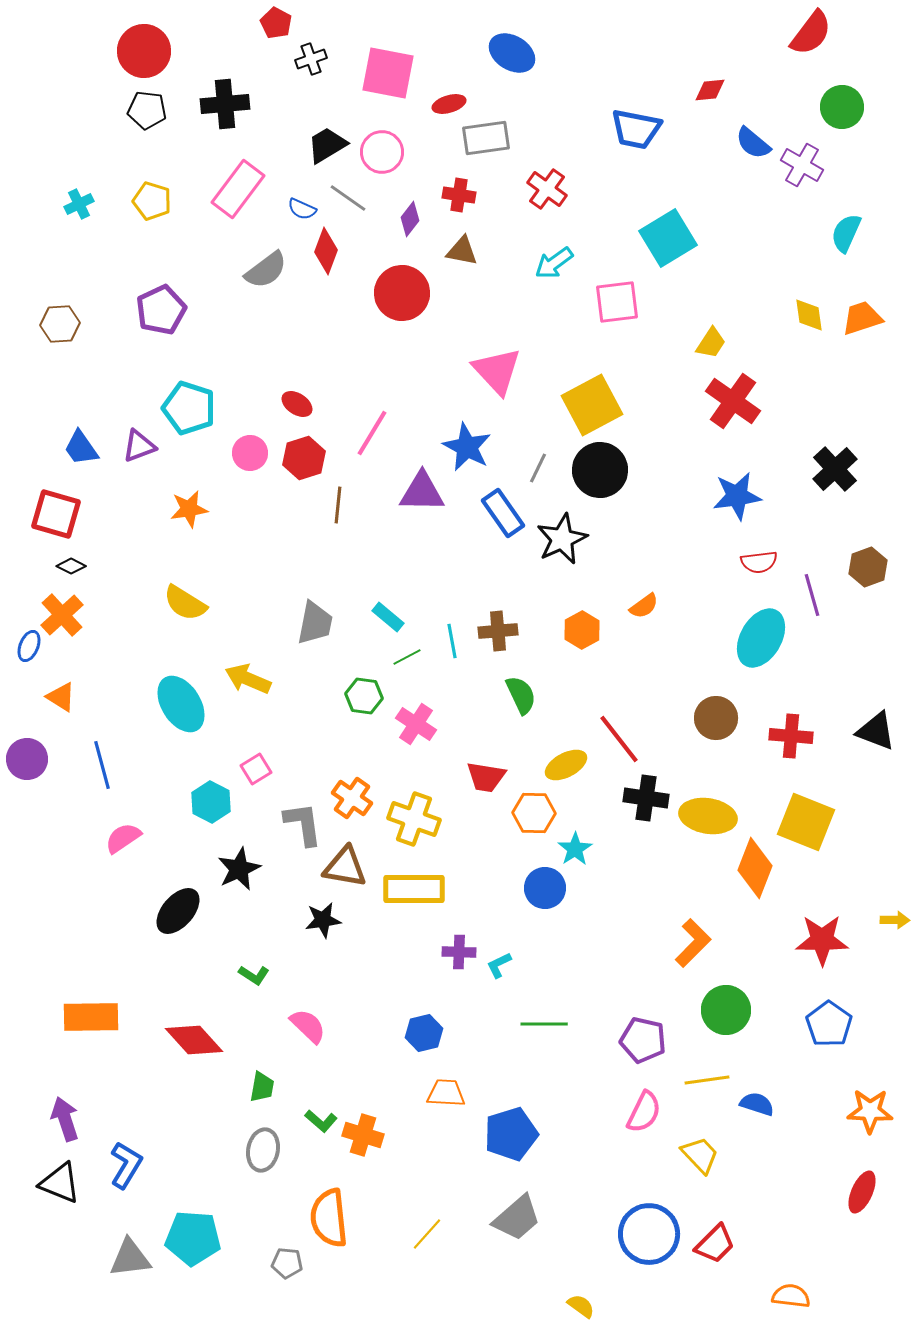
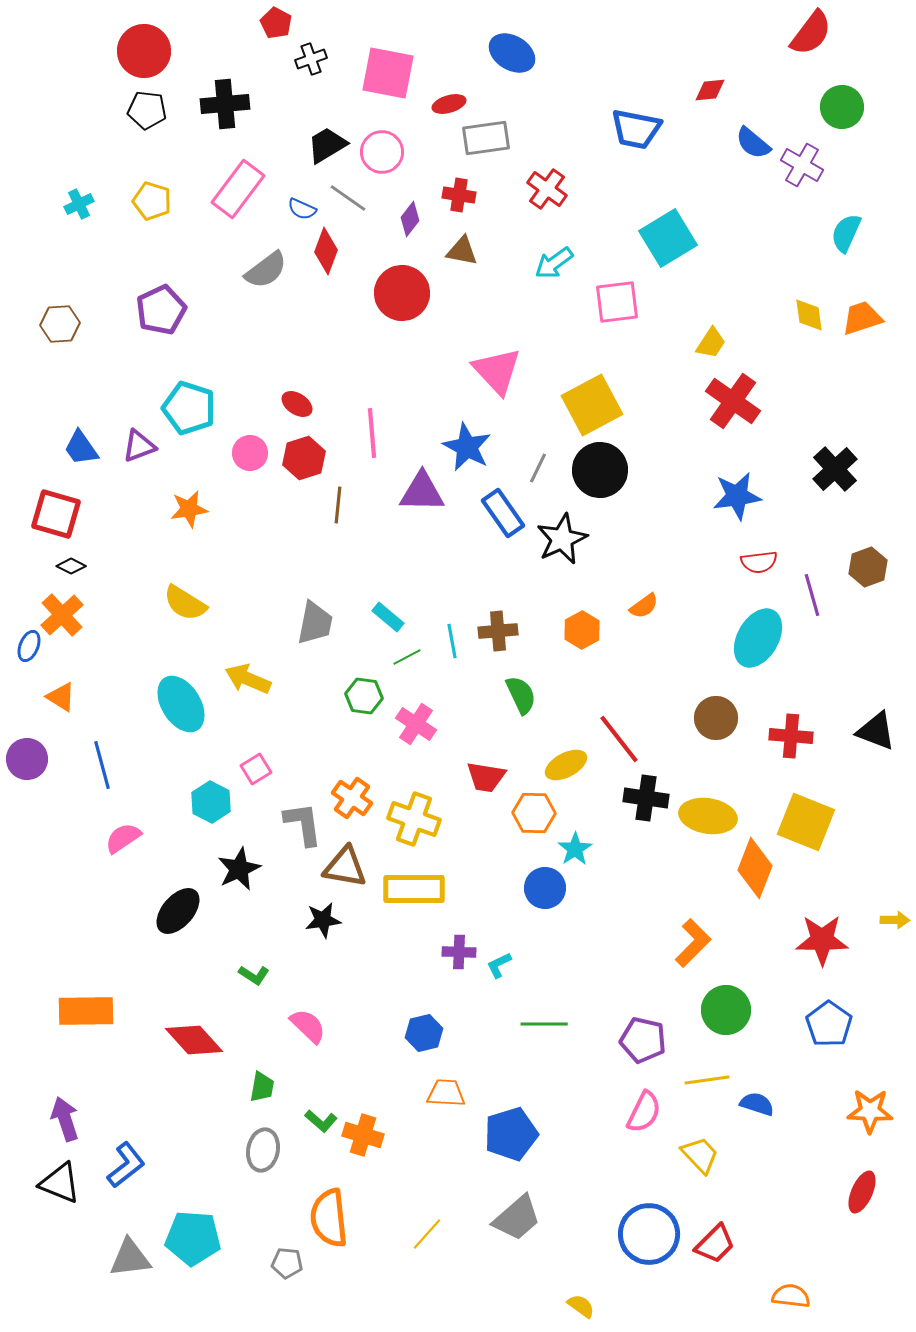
pink line at (372, 433): rotated 36 degrees counterclockwise
cyan ellipse at (761, 638): moved 3 px left
orange rectangle at (91, 1017): moved 5 px left, 6 px up
blue L-shape at (126, 1165): rotated 21 degrees clockwise
